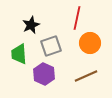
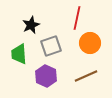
purple hexagon: moved 2 px right, 2 px down
